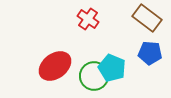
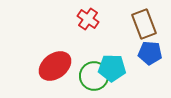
brown rectangle: moved 3 px left, 6 px down; rotated 32 degrees clockwise
cyan pentagon: rotated 20 degrees counterclockwise
